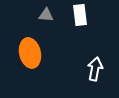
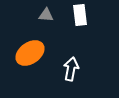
orange ellipse: rotated 68 degrees clockwise
white arrow: moved 24 px left
